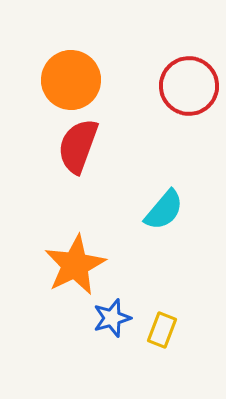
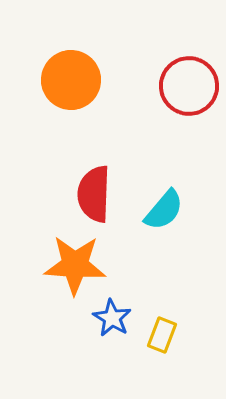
red semicircle: moved 16 px right, 48 px down; rotated 18 degrees counterclockwise
orange star: rotated 30 degrees clockwise
blue star: rotated 24 degrees counterclockwise
yellow rectangle: moved 5 px down
